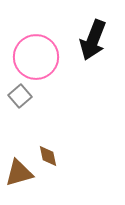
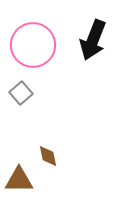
pink circle: moved 3 px left, 12 px up
gray square: moved 1 px right, 3 px up
brown triangle: moved 7 px down; rotated 16 degrees clockwise
